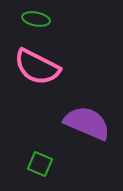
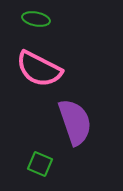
pink semicircle: moved 2 px right, 2 px down
purple semicircle: moved 12 px left, 1 px up; rotated 48 degrees clockwise
